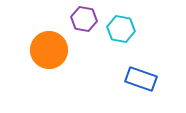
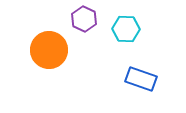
purple hexagon: rotated 15 degrees clockwise
cyan hexagon: moved 5 px right; rotated 8 degrees counterclockwise
